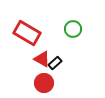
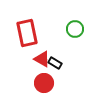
green circle: moved 2 px right
red rectangle: rotated 48 degrees clockwise
black rectangle: rotated 72 degrees clockwise
